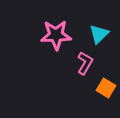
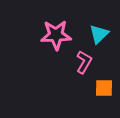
pink L-shape: moved 1 px left, 1 px up
orange square: moved 2 px left; rotated 30 degrees counterclockwise
